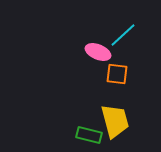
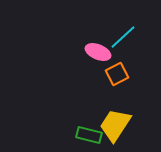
cyan line: moved 2 px down
orange square: rotated 35 degrees counterclockwise
yellow trapezoid: moved 4 px down; rotated 132 degrees counterclockwise
